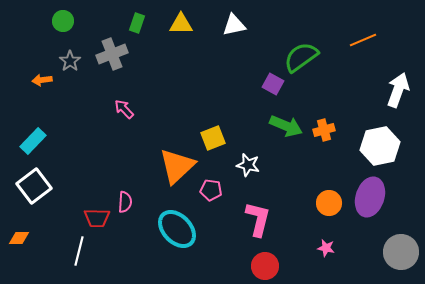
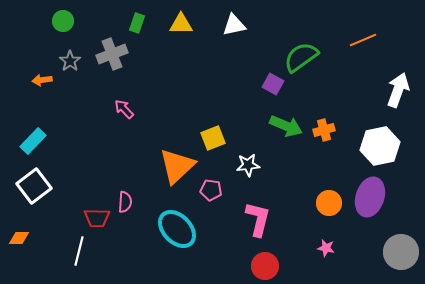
white star: rotated 20 degrees counterclockwise
